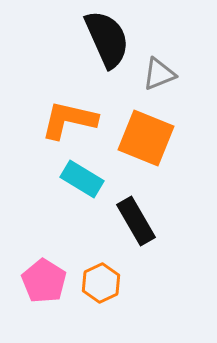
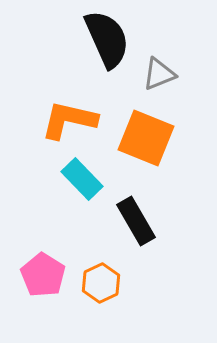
cyan rectangle: rotated 15 degrees clockwise
pink pentagon: moved 1 px left, 6 px up
